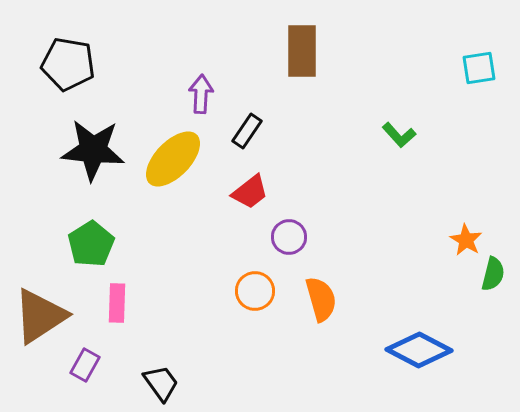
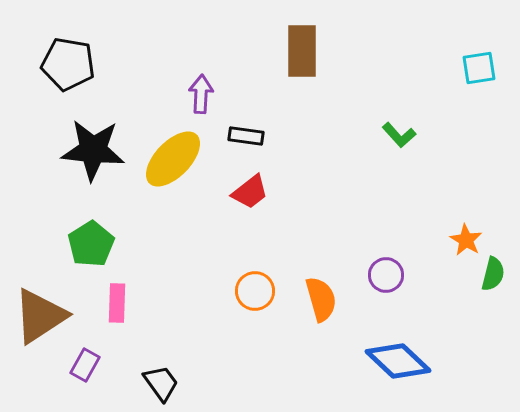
black rectangle: moved 1 px left, 5 px down; rotated 64 degrees clockwise
purple circle: moved 97 px right, 38 px down
blue diamond: moved 21 px left, 11 px down; rotated 16 degrees clockwise
